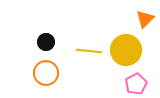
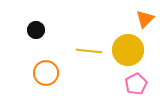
black circle: moved 10 px left, 12 px up
yellow circle: moved 2 px right
